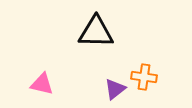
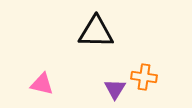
purple triangle: rotated 20 degrees counterclockwise
